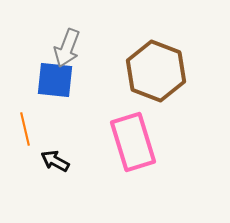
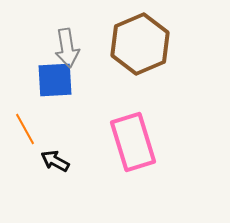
gray arrow: rotated 30 degrees counterclockwise
brown hexagon: moved 16 px left, 27 px up; rotated 16 degrees clockwise
blue square: rotated 9 degrees counterclockwise
orange line: rotated 16 degrees counterclockwise
